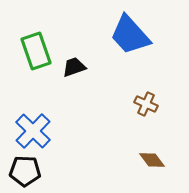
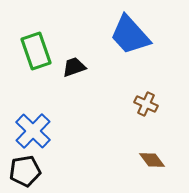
black pentagon: rotated 12 degrees counterclockwise
